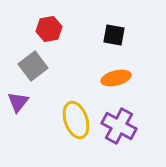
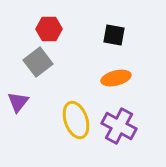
red hexagon: rotated 10 degrees clockwise
gray square: moved 5 px right, 4 px up
